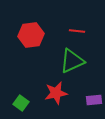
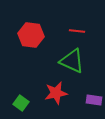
red hexagon: rotated 15 degrees clockwise
green triangle: rotated 48 degrees clockwise
purple rectangle: rotated 14 degrees clockwise
